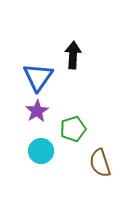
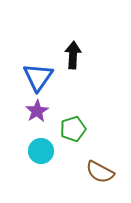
brown semicircle: moved 9 px down; rotated 44 degrees counterclockwise
